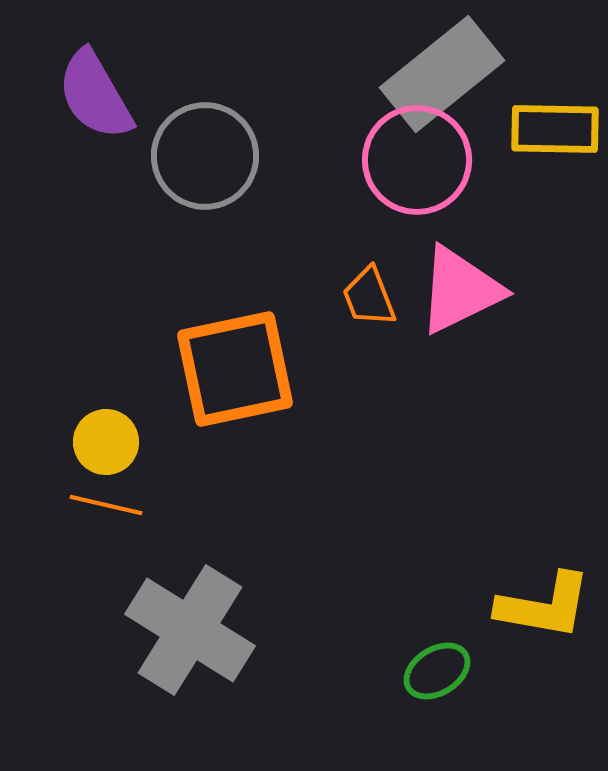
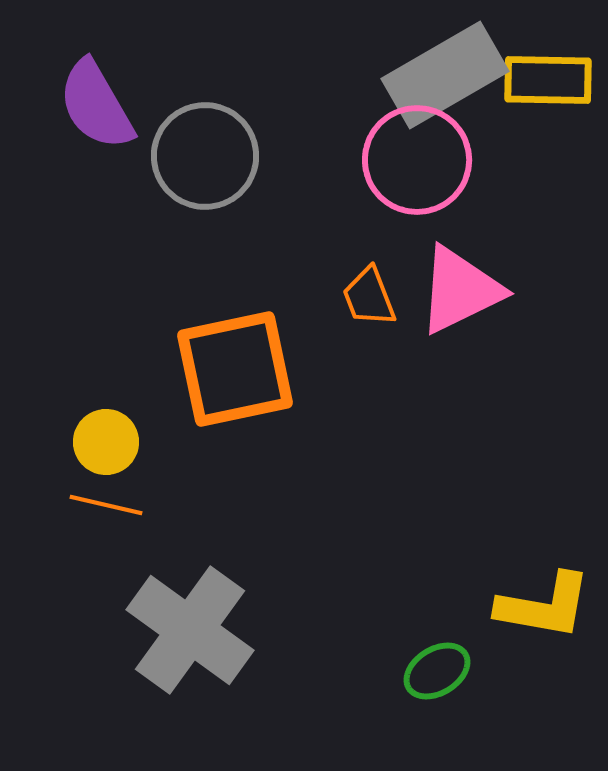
gray rectangle: moved 3 px right, 1 px down; rotated 9 degrees clockwise
purple semicircle: moved 1 px right, 10 px down
yellow rectangle: moved 7 px left, 49 px up
gray cross: rotated 4 degrees clockwise
